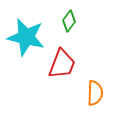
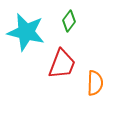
cyan star: moved 5 px up
orange semicircle: moved 10 px up
